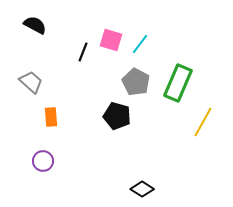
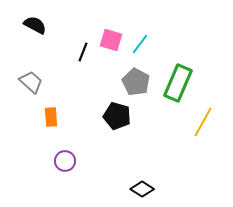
purple circle: moved 22 px right
